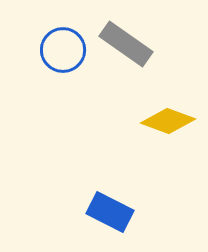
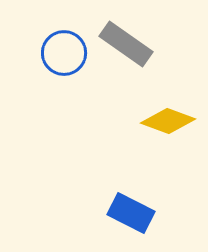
blue circle: moved 1 px right, 3 px down
blue rectangle: moved 21 px right, 1 px down
